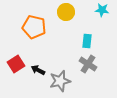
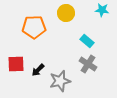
yellow circle: moved 1 px down
orange pentagon: rotated 15 degrees counterclockwise
cyan rectangle: rotated 56 degrees counterclockwise
red square: rotated 30 degrees clockwise
black arrow: rotated 72 degrees counterclockwise
